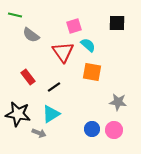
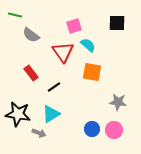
red rectangle: moved 3 px right, 4 px up
